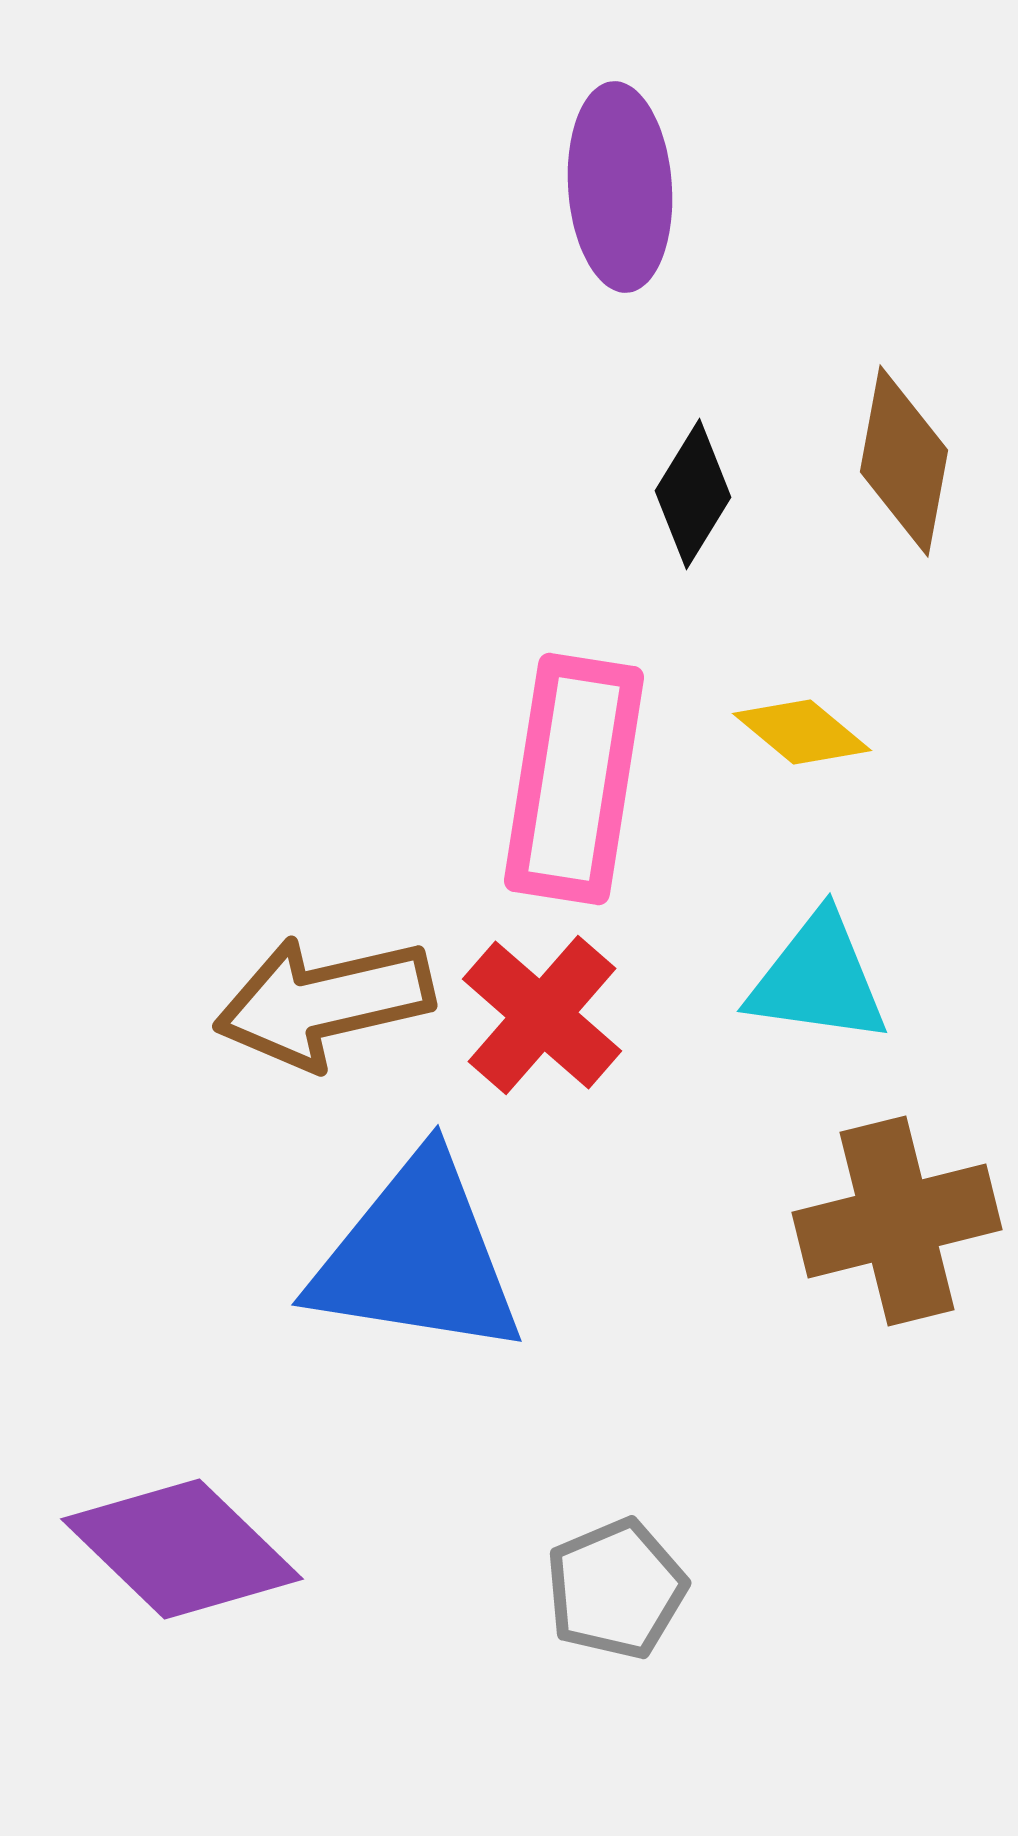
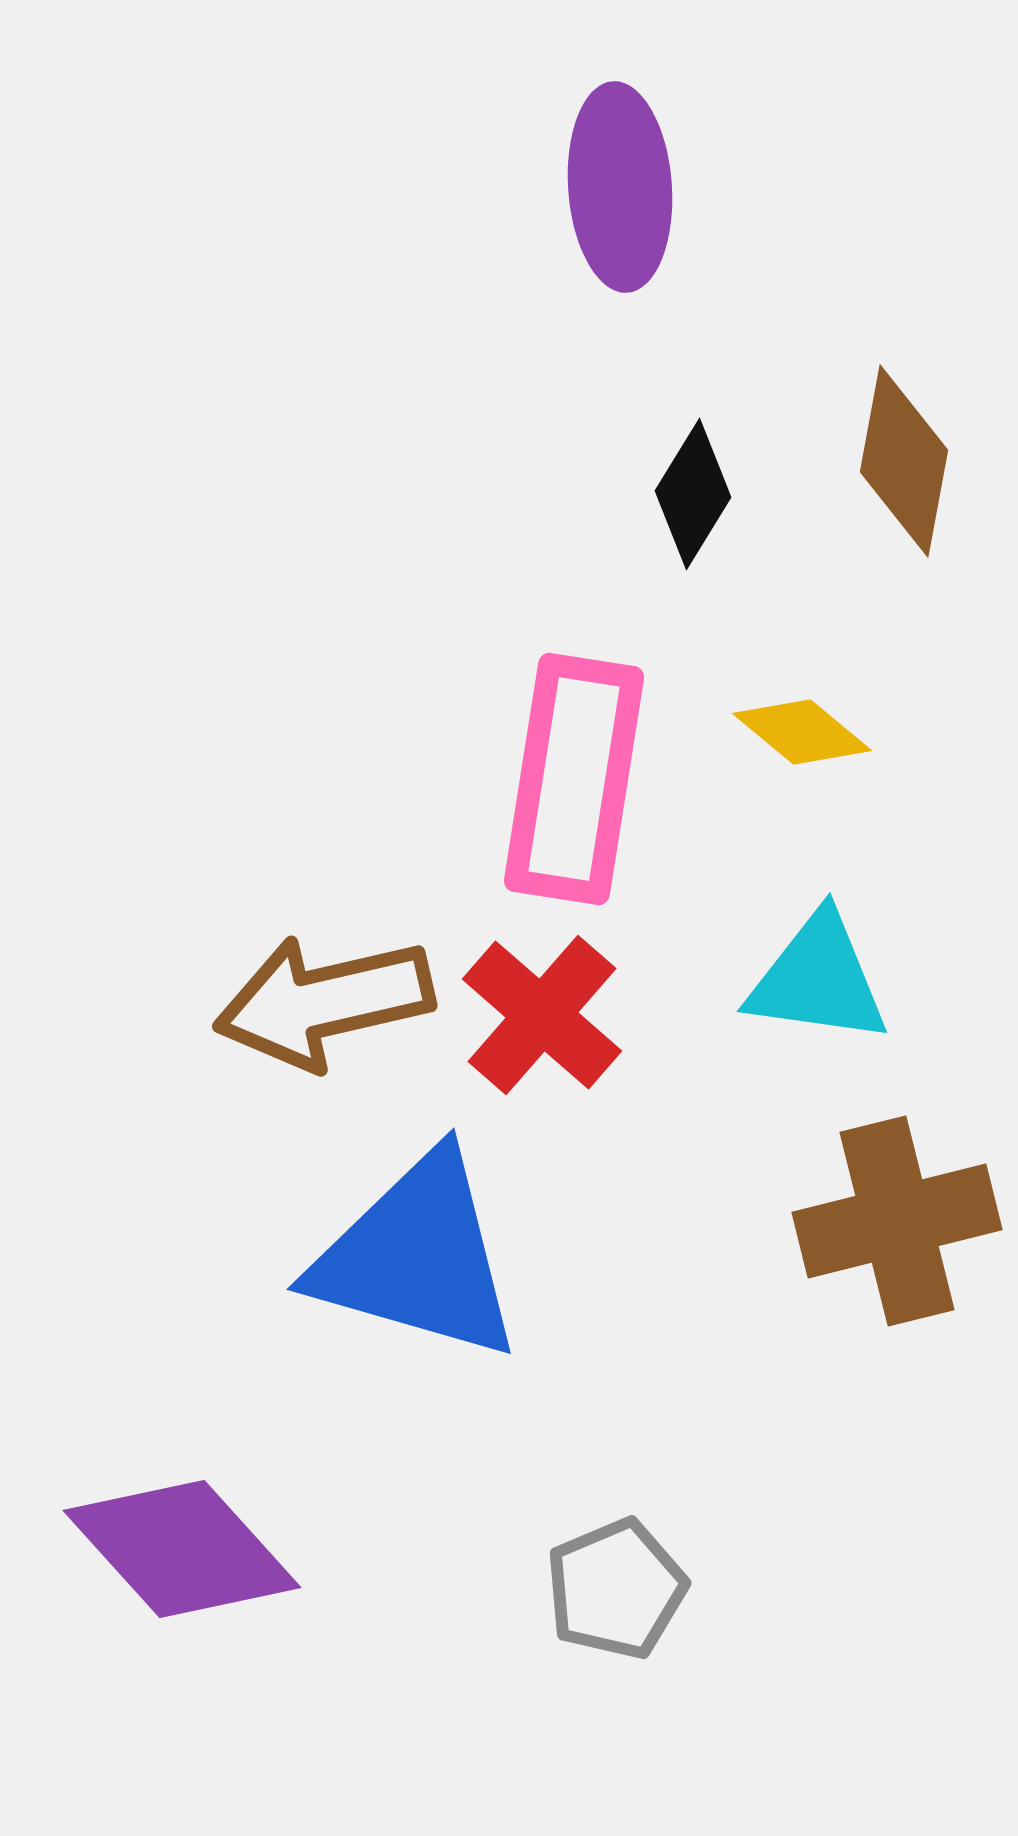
blue triangle: rotated 7 degrees clockwise
purple diamond: rotated 4 degrees clockwise
